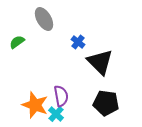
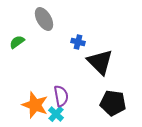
blue cross: rotated 24 degrees counterclockwise
black pentagon: moved 7 px right
